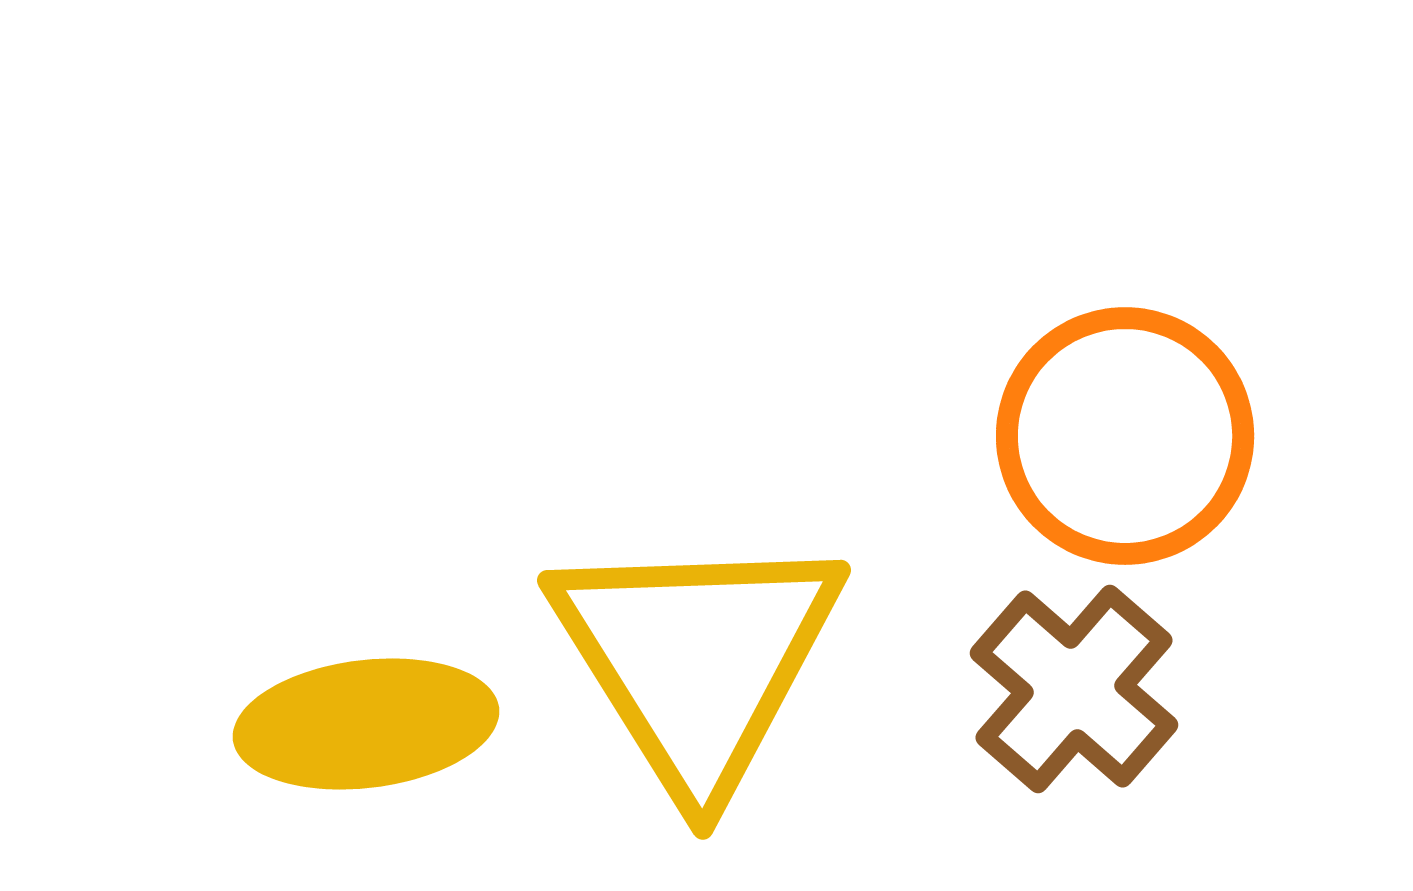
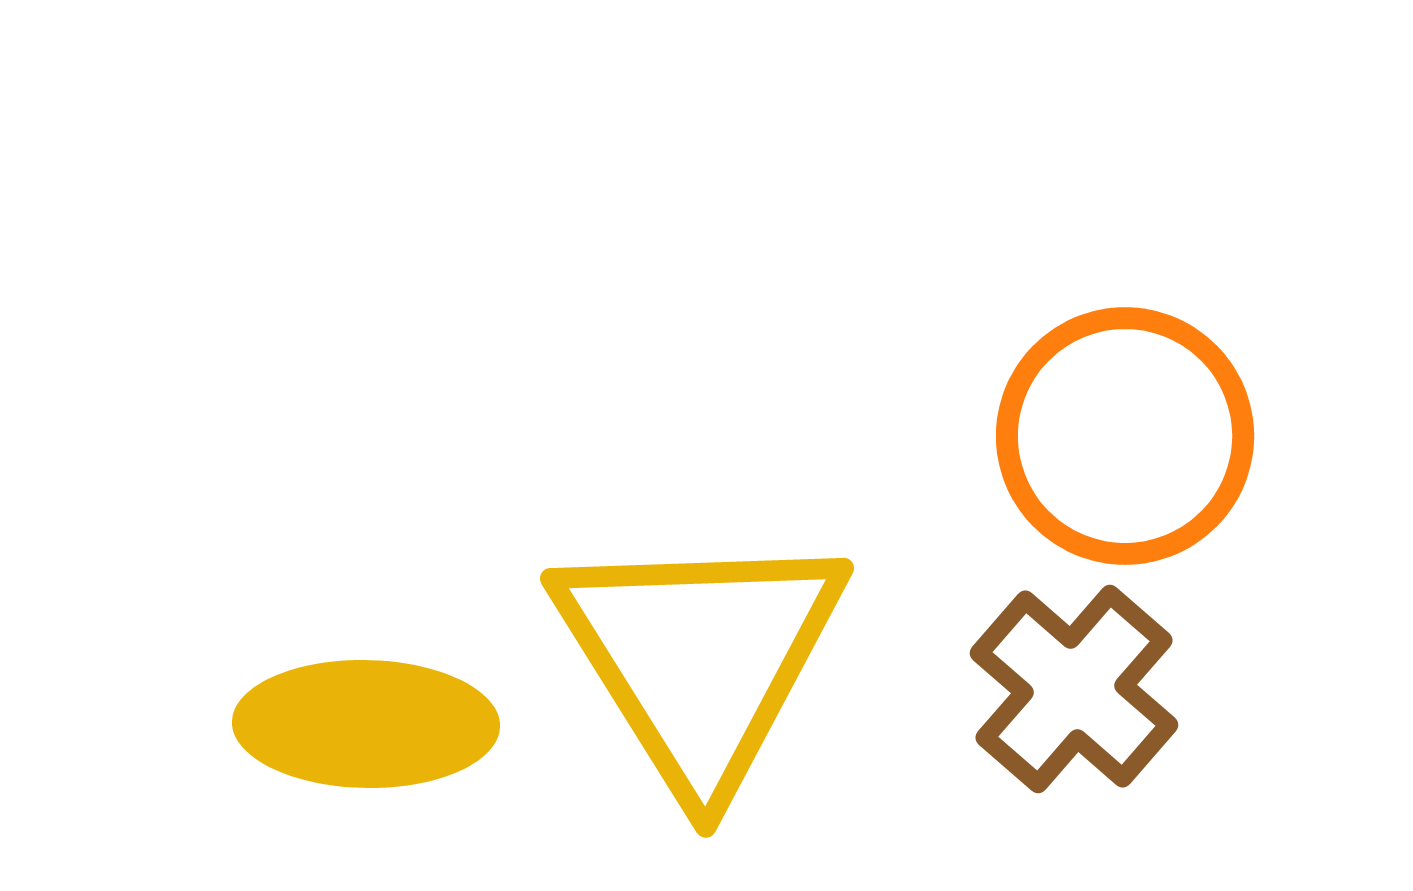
yellow triangle: moved 3 px right, 2 px up
yellow ellipse: rotated 8 degrees clockwise
